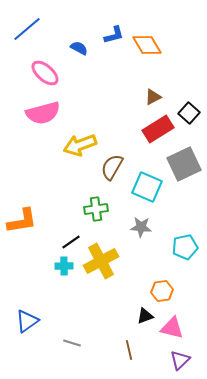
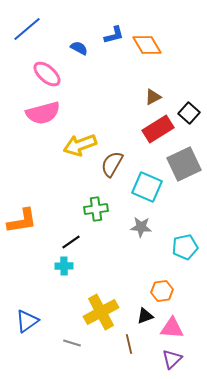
pink ellipse: moved 2 px right, 1 px down
brown semicircle: moved 3 px up
yellow cross: moved 51 px down
pink triangle: rotated 10 degrees counterclockwise
brown line: moved 6 px up
purple triangle: moved 8 px left, 1 px up
